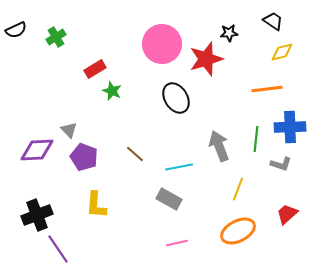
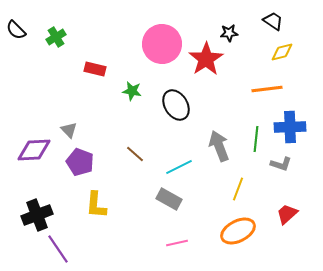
black semicircle: rotated 70 degrees clockwise
red star: rotated 16 degrees counterclockwise
red rectangle: rotated 45 degrees clockwise
green star: moved 20 px right; rotated 12 degrees counterclockwise
black ellipse: moved 7 px down
purple diamond: moved 3 px left
purple pentagon: moved 4 px left, 5 px down
cyan line: rotated 16 degrees counterclockwise
